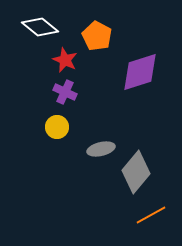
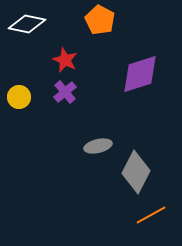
white diamond: moved 13 px left, 3 px up; rotated 27 degrees counterclockwise
orange pentagon: moved 3 px right, 16 px up
purple diamond: moved 2 px down
purple cross: rotated 25 degrees clockwise
yellow circle: moved 38 px left, 30 px up
gray ellipse: moved 3 px left, 3 px up
gray diamond: rotated 12 degrees counterclockwise
